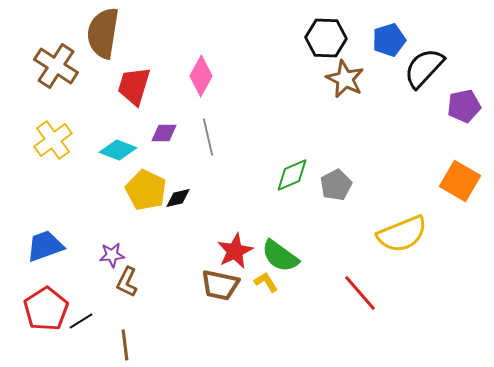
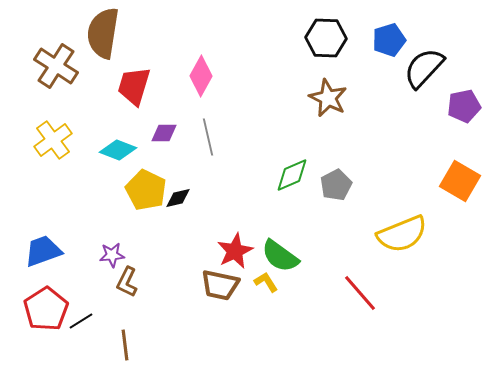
brown star: moved 17 px left, 19 px down
blue trapezoid: moved 2 px left, 5 px down
